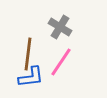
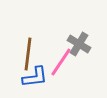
gray cross: moved 19 px right, 17 px down
blue L-shape: moved 4 px right
